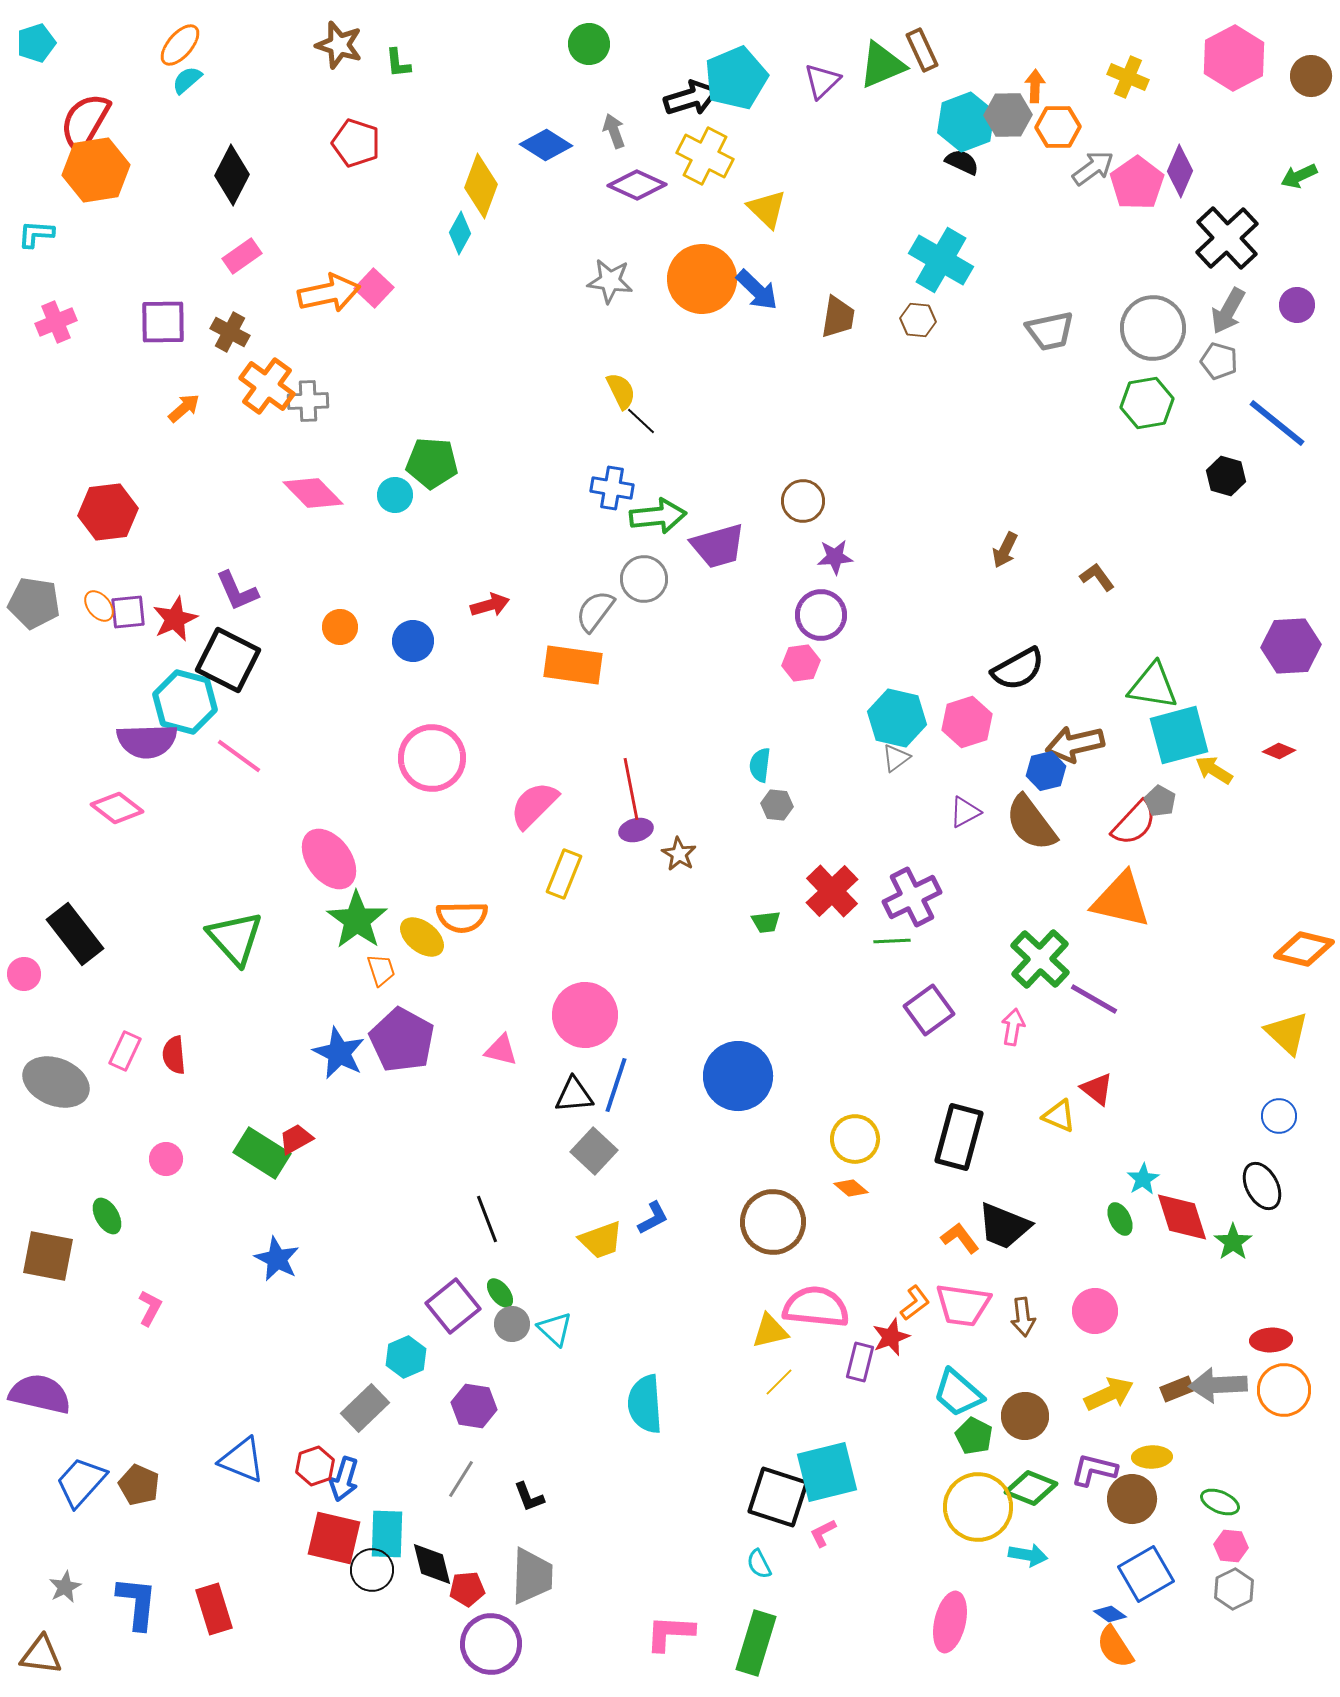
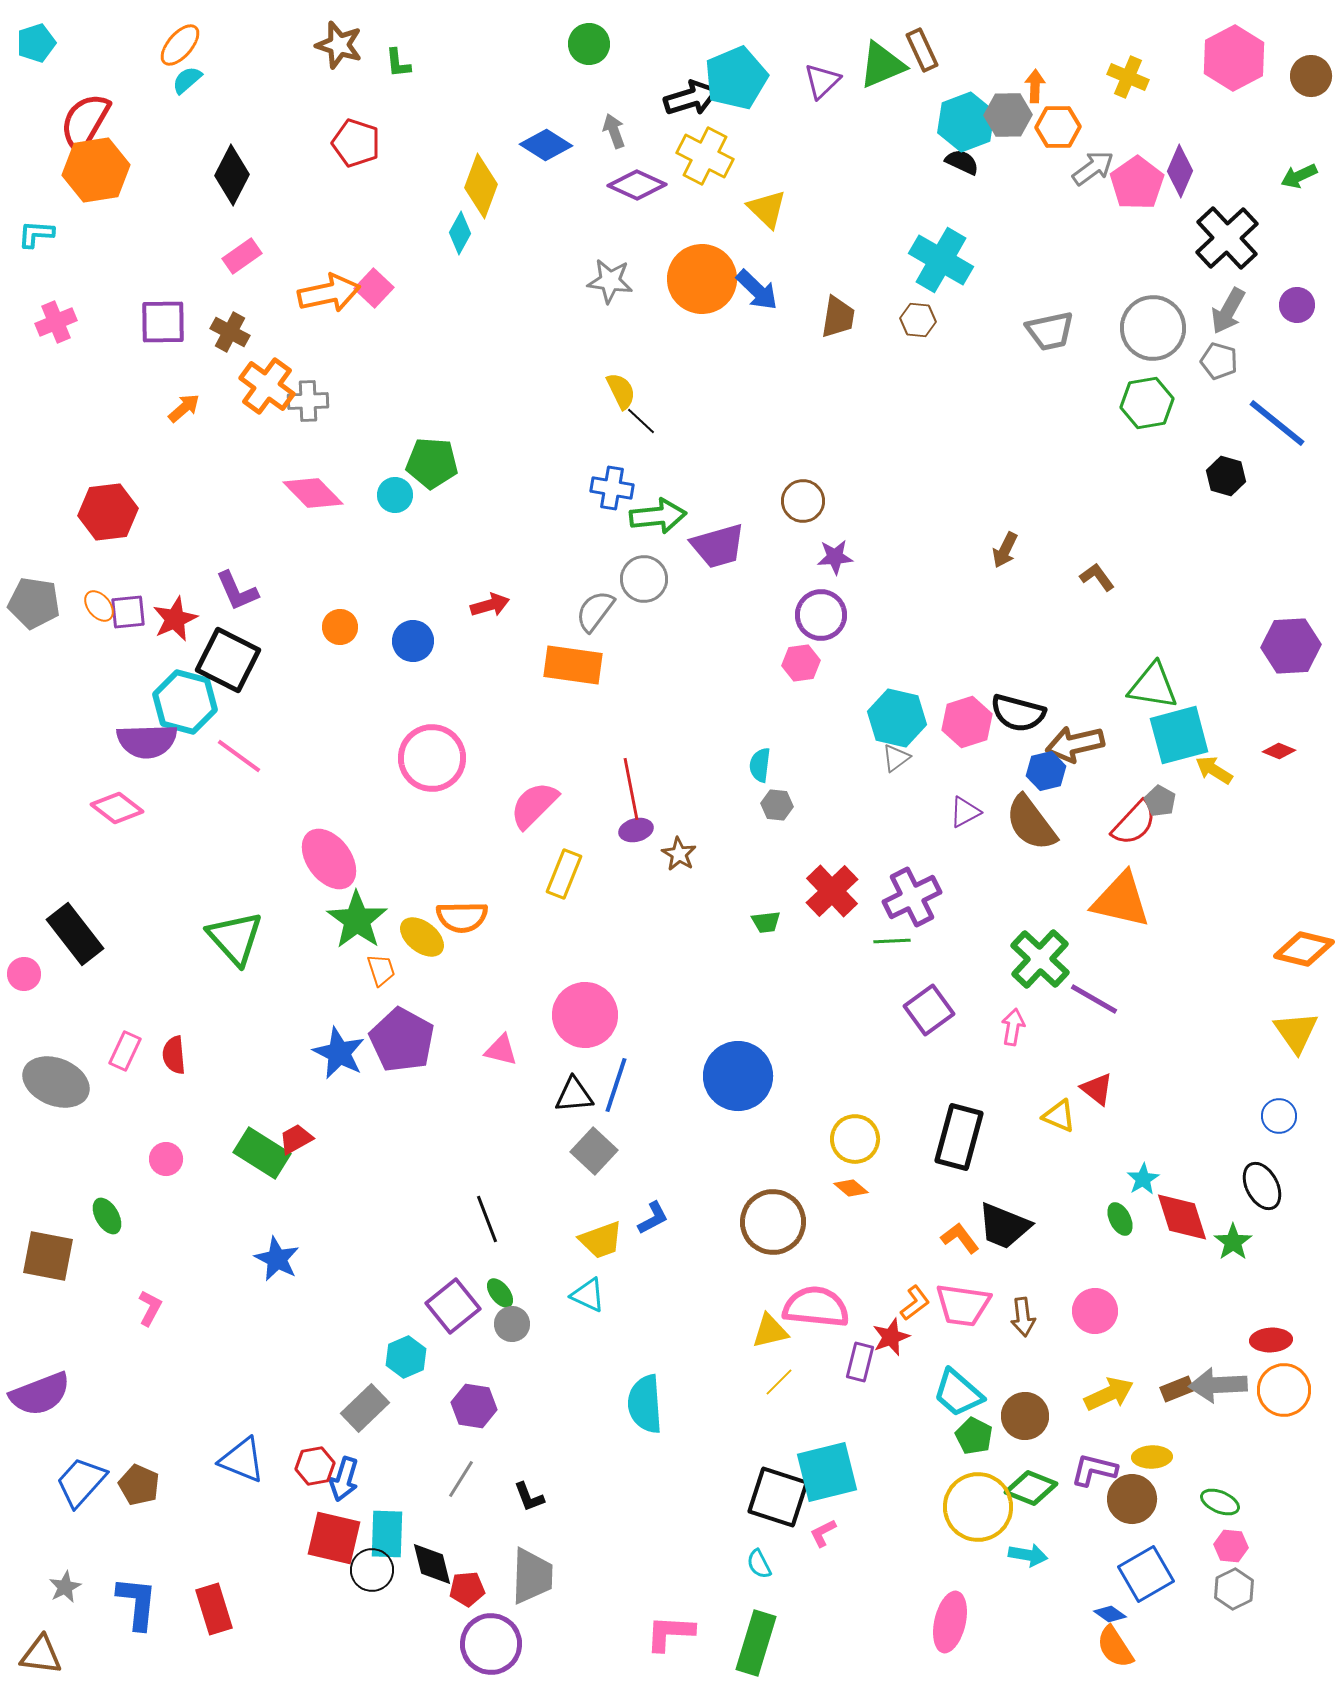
black semicircle at (1018, 669): moved 44 px down; rotated 44 degrees clockwise
yellow triangle at (1287, 1033): moved 9 px right, 1 px up; rotated 12 degrees clockwise
cyan triangle at (555, 1329): moved 33 px right, 34 px up; rotated 18 degrees counterclockwise
purple semicircle at (40, 1394): rotated 146 degrees clockwise
red hexagon at (315, 1466): rotated 9 degrees clockwise
